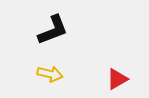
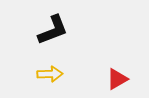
yellow arrow: rotated 15 degrees counterclockwise
